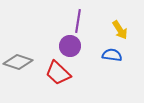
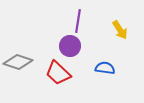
blue semicircle: moved 7 px left, 13 px down
